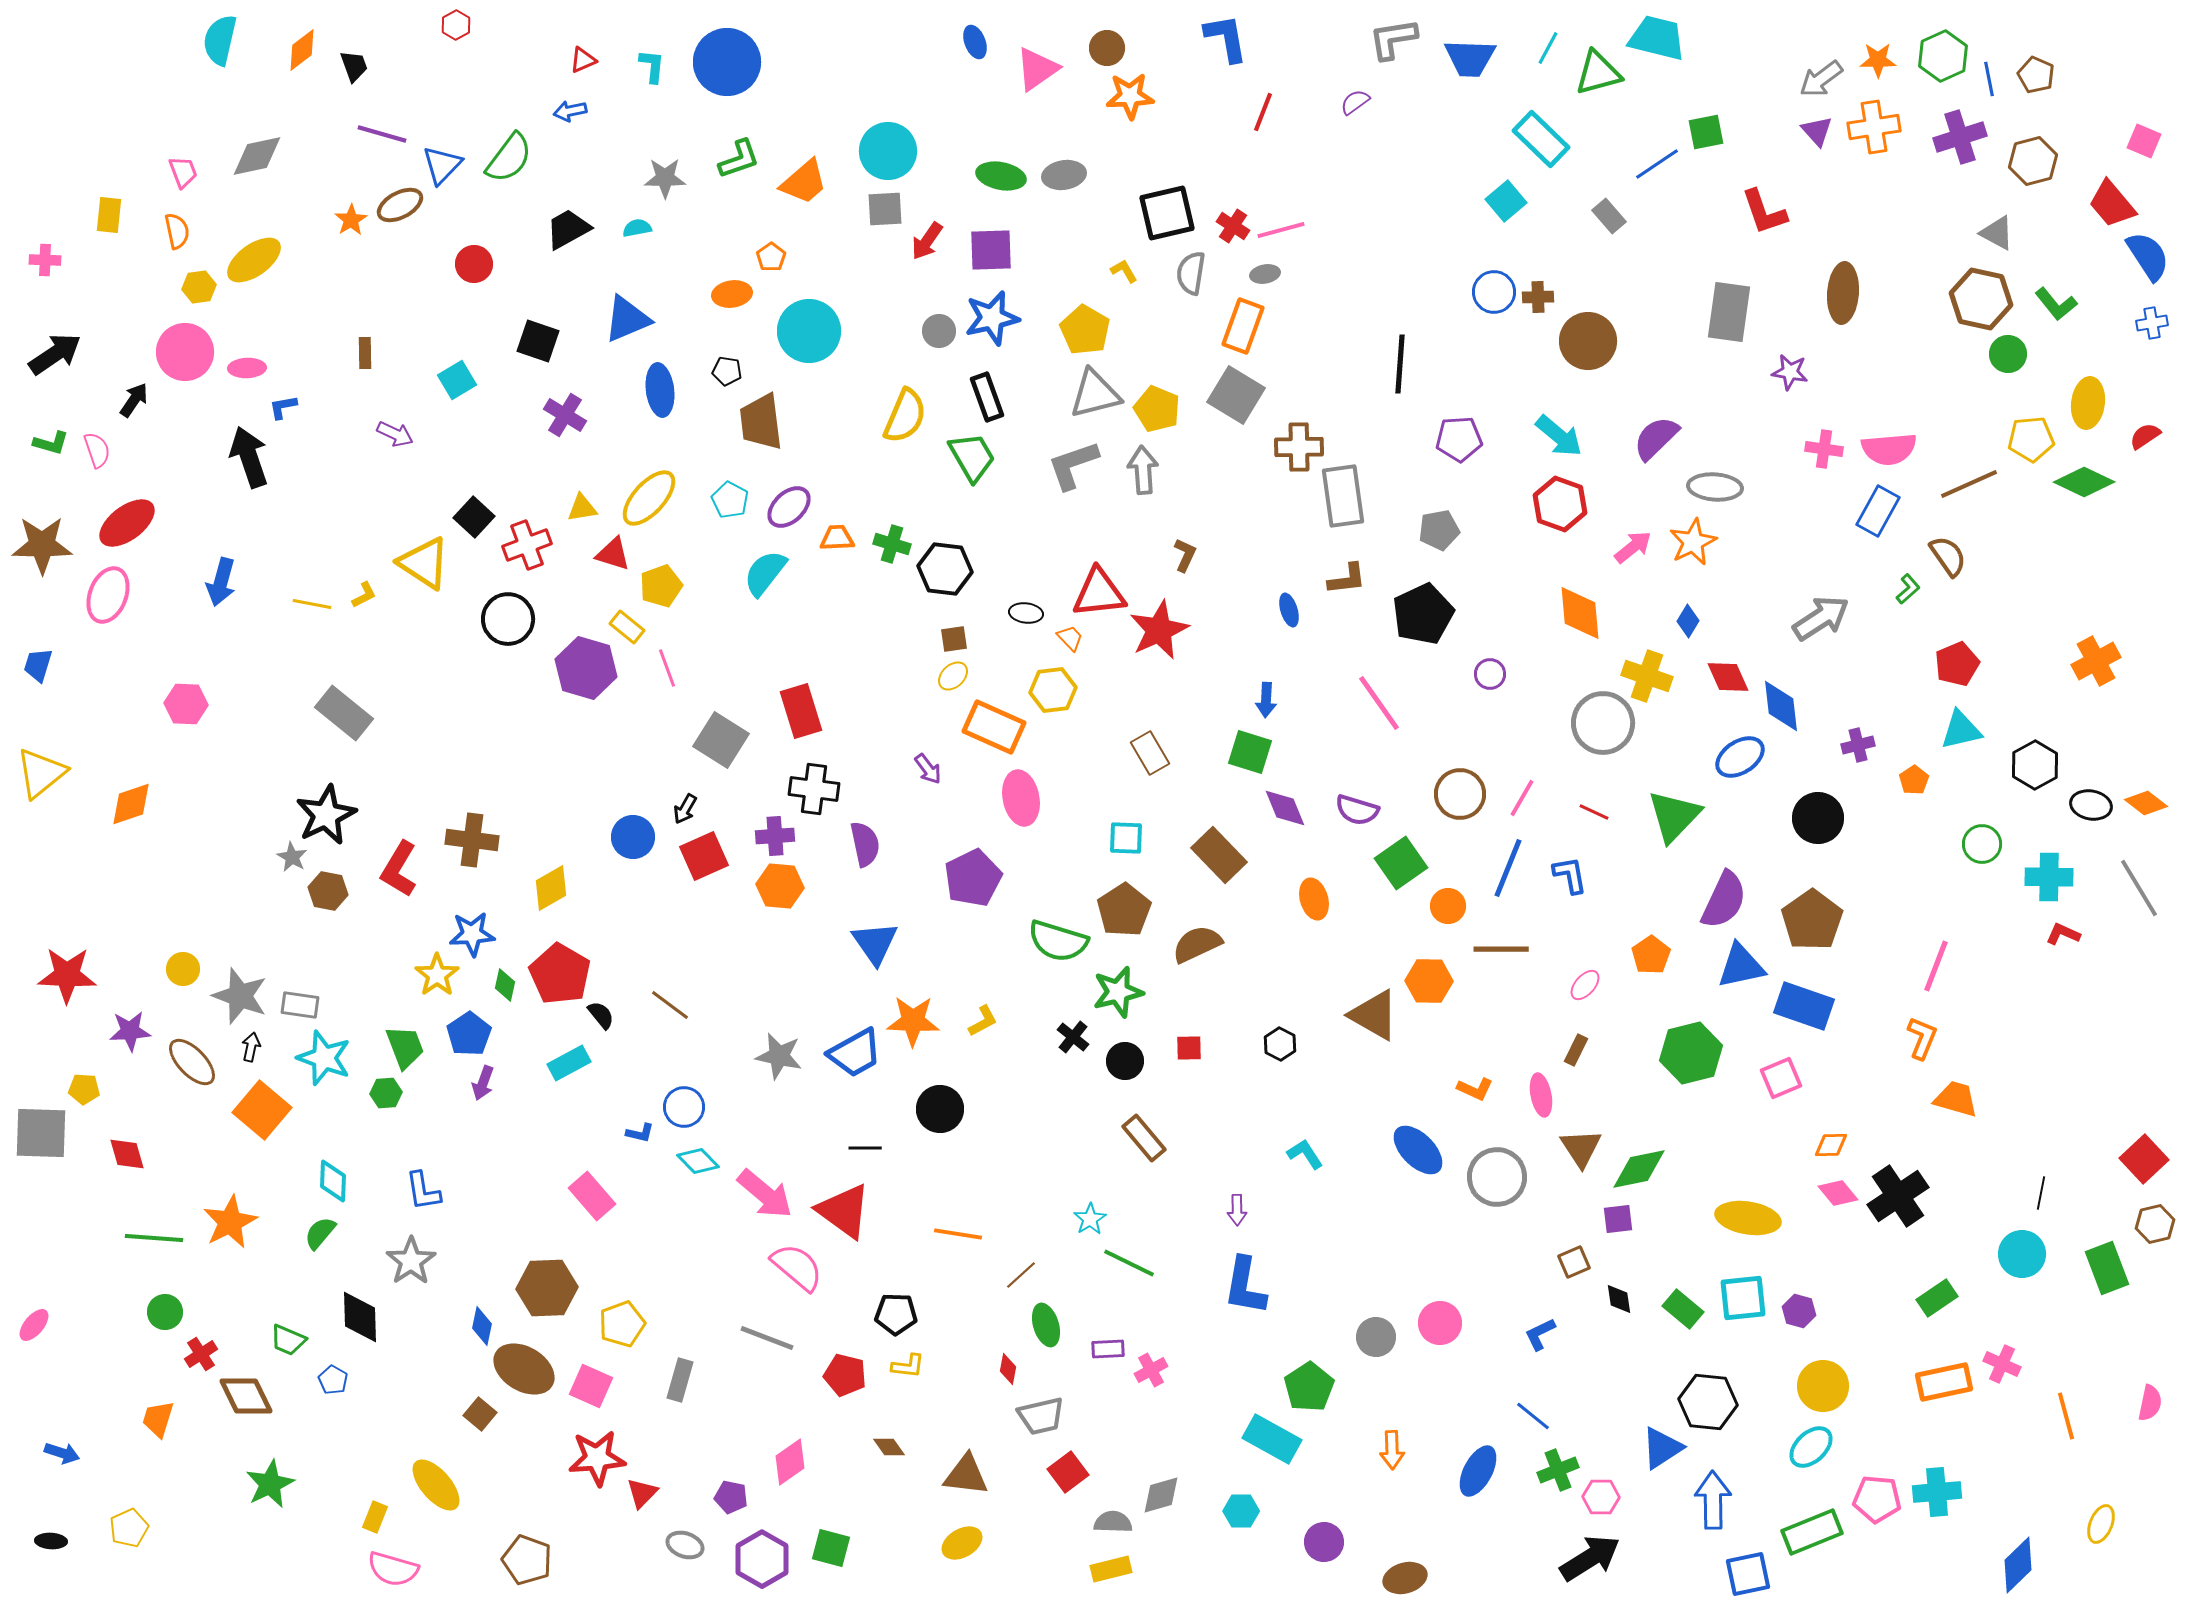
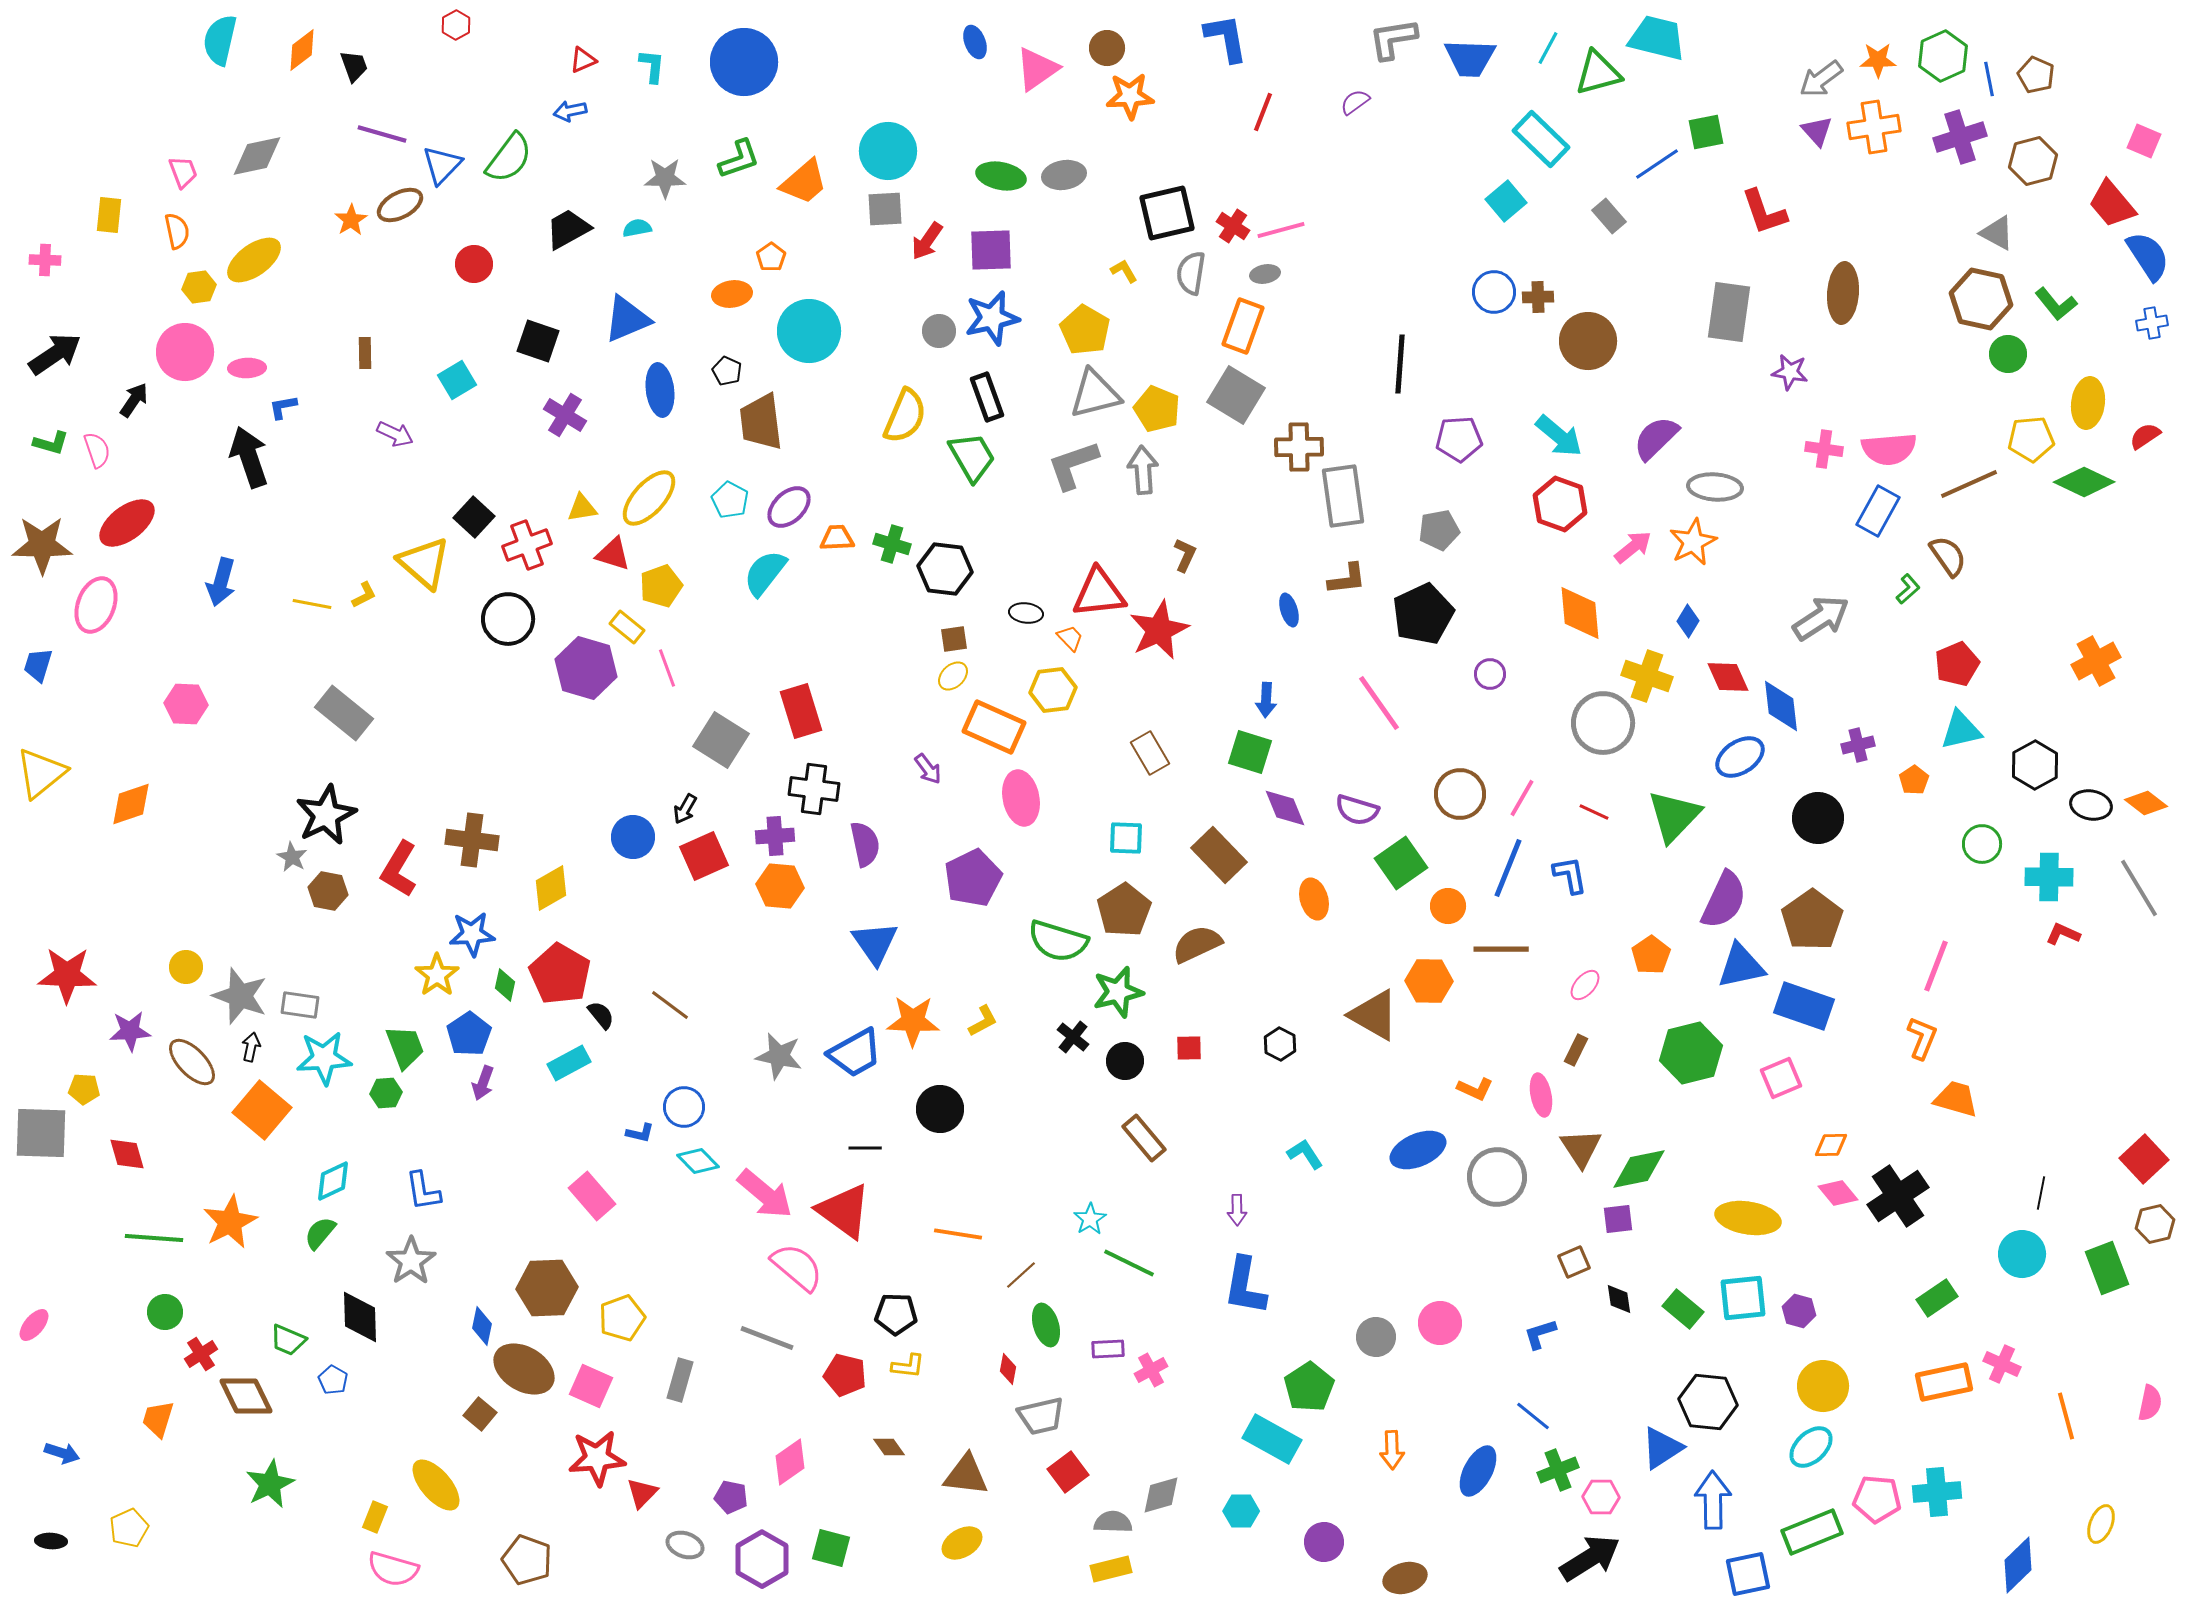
blue circle at (727, 62): moved 17 px right
black pentagon at (727, 371): rotated 16 degrees clockwise
yellow triangle at (424, 563): rotated 8 degrees clockwise
pink ellipse at (108, 595): moved 12 px left, 10 px down
yellow circle at (183, 969): moved 3 px right, 2 px up
cyan star at (324, 1058): rotated 24 degrees counterclockwise
blue ellipse at (1418, 1150): rotated 68 degrees counterclockwise
cyan diamond at (333, 1181): rotated 63 degrees clockwise
yellow pentagon at (622, 1324): moved 6 px up
blue L-shape at (1540, 1334): rotated 9 degrees clockwise
